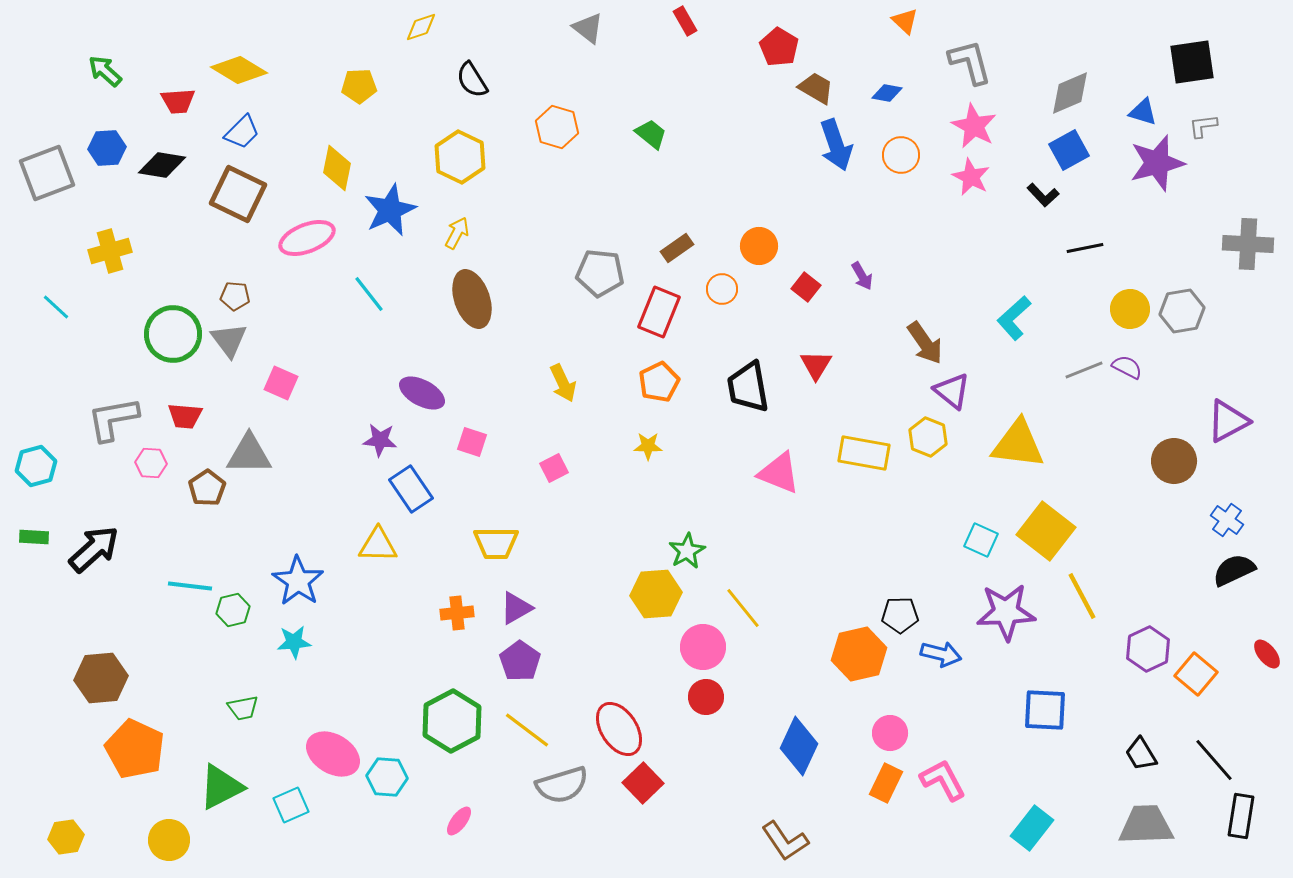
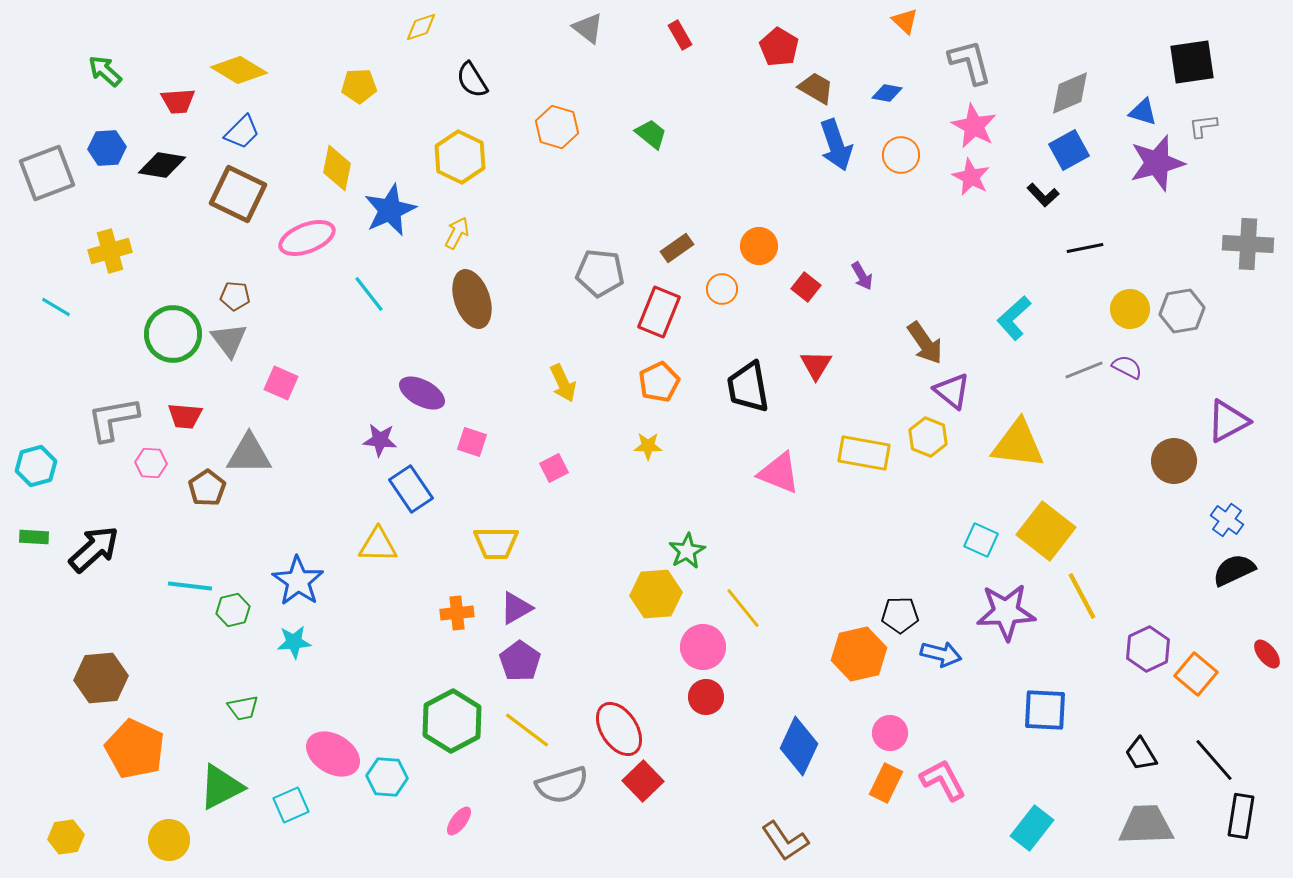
red rectangle at (685, 21): moved 5 px left, 14 px down
cyan line at (56, 307): rotated 12 degrees counterclockwise
red square at (643, 783): moved 2 px up
